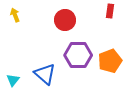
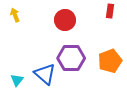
purple hexagon: moved 7 px left, 3 px down
cyan triangle: moved 4 px right
